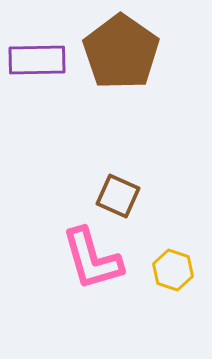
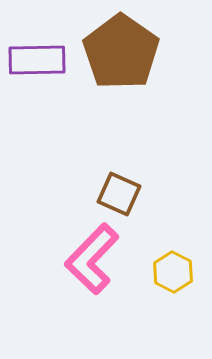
brown square: moved 1 px right, 2 px up
pink L-shape: rotated 60 degrees clockwise
yellow hexagon: moved 2 px down; rotated 9 degrees clockwise
